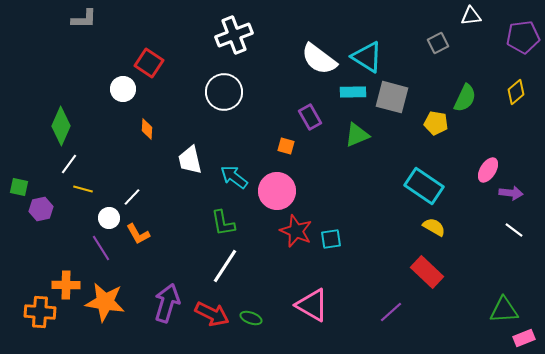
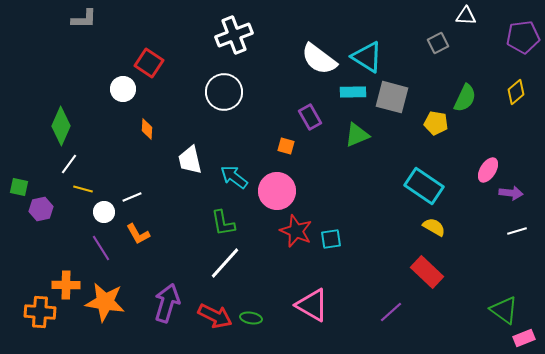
white triangle at (471, 16): moved 5 px left; rotated 10 degrees clockwise
white line at (132, 197): rotated 24 degrees clockwise
white circle at (109, 218): moved 5 px left, 6 px up
white line at (514, 230): moved 3 px right, 1 px down; rotated 54 degrees counterclockwise
white line at (225, 266): moved 3 px up; rotated 9 degrees clockwise
green triangle at (504, 310): rotated 40 degrees clockwise
red arrow at (212, 314): moved 3 px right, 2 px down
green ellipse at (251, 318): rotated 10 degrees counterclockwise
